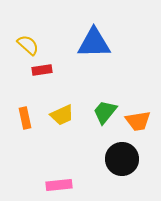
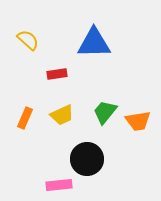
yellow semicircle: moved 5 px up
red rectangle: moved 15 px right, 4 px down
orange rectangle: rotated 35 degrees clockwise
black circle: moved 35 px left
